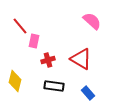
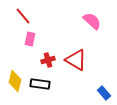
red line: moved 3 px right, 10 px up
pink rectangle: moved 4 px left, 2 px up
red triangle: moved 5 px left, 1 px down
black rectangle: moved 14 px left, 2 px up
blue rectangle: moved 16 px right
